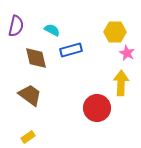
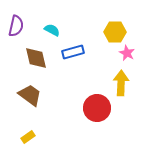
blue rectangle: moved 2 px right, 2 px down
